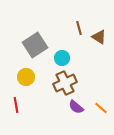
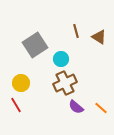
brown line: moved 3 px left, 3 px down
cyan circle: moved 1 px left, 1 px down
yellow circle: moved 5 px left, 6 px down
red line: rotated 21 degrees counterclockwise
